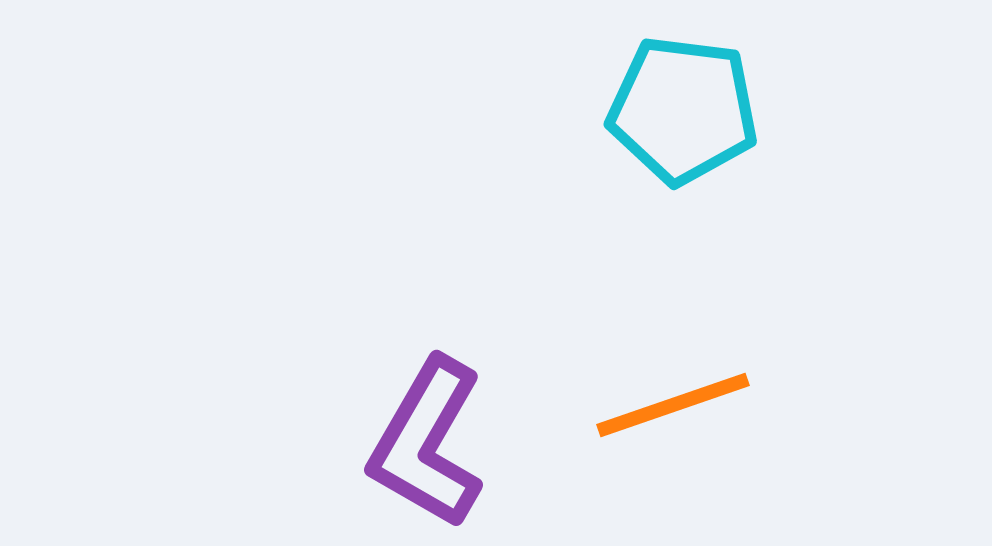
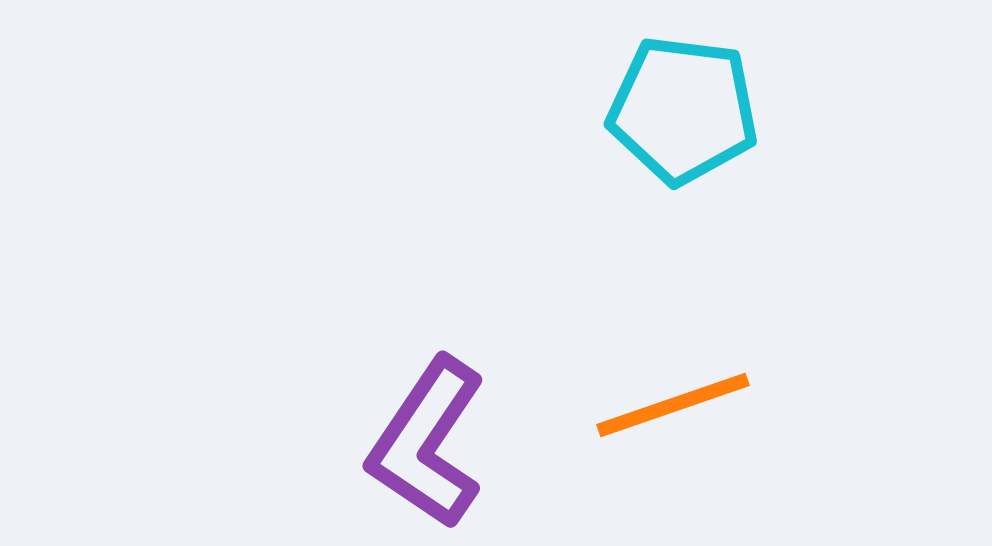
purple L-shape: rotated 4 degrees clockwise
